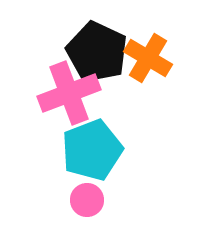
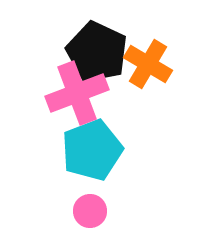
orange cross: moved 6 px down
pink cross: moved 8 px right
pink circle: moved 3 px right, 11 px down
